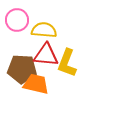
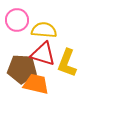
red triangle: moved 3 px left, 1 px up; rotated 12 degrees clockwise
